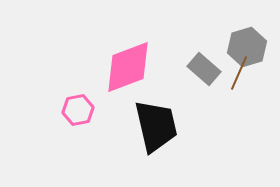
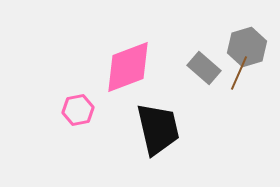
gray rectangle: moved 1 px up
black trapezoid: moved 2 px right, 3 px down
